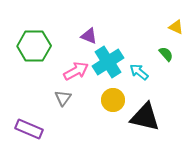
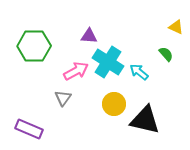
purple triangle: rotated 18 degrees counterclockwise
cyan cross: rotated 24 degrees counterclockwise
yellow circle: moved 1 px right, 4 px down
black triangle: moved 3 px down
